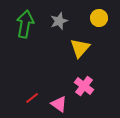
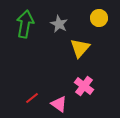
gray star: moved 3 px down; rotated 24 degrees counterclockwise
